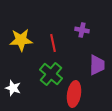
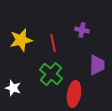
yellow star: rotated 10 degrees counterclockwise
